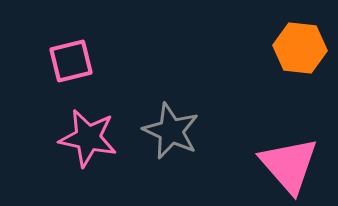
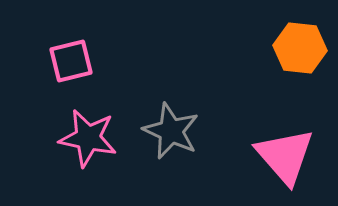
pink triangle: moved 4 px left, 9 px up
